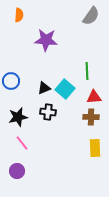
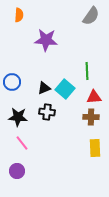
blue circle: moved 1 px right, 1 px down
black cross: moved 1 px left
black star: rotated 18 degrees clockwise
